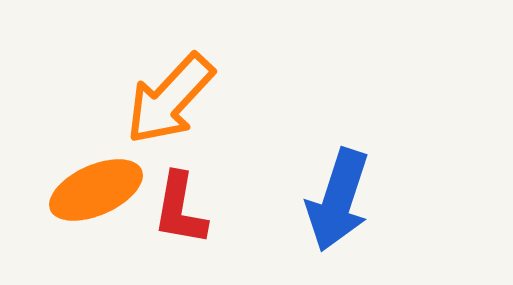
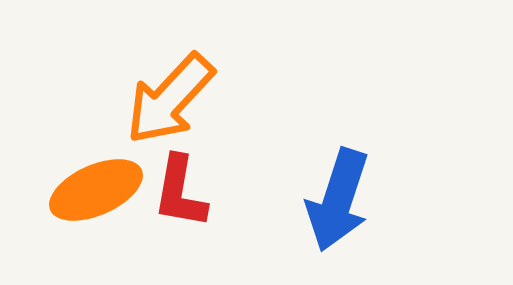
red L-shape: moved 17 px up
